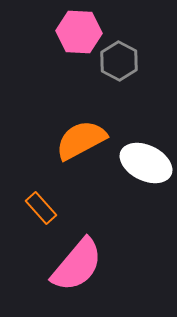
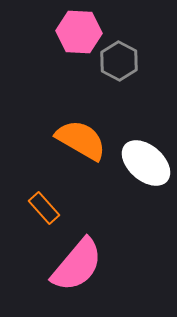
orange semicircle: rotated 58 degrees clockwise
white ellipse: rotated 15 degrees clockwise
orange rectangle: moved 3 px right
